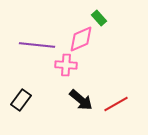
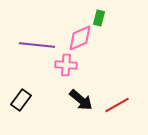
green rectangle: rotated 56 degrees clockwise
pink diamond: moved 1 px left, 1 px up
red line: moved 1 px right, 1 px down
